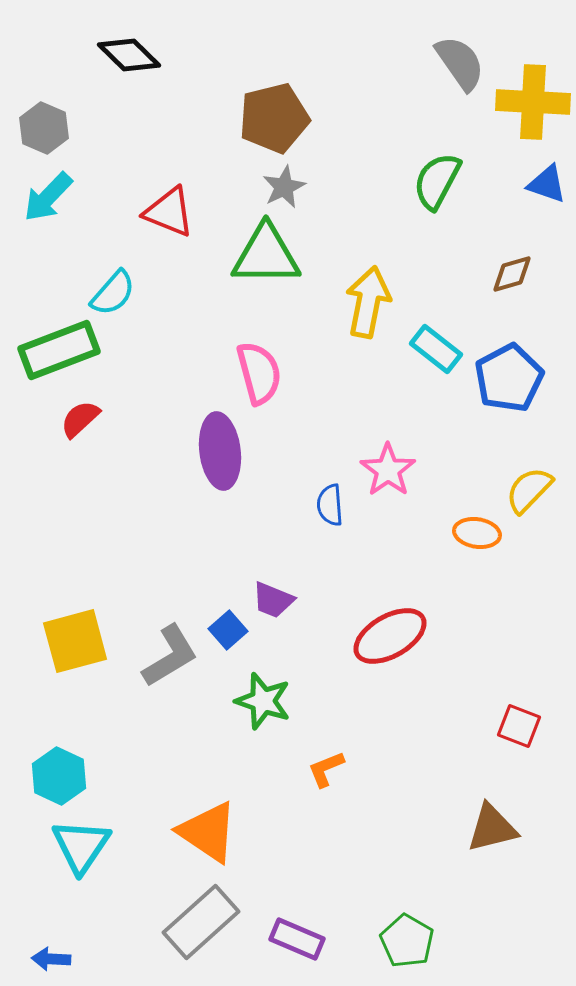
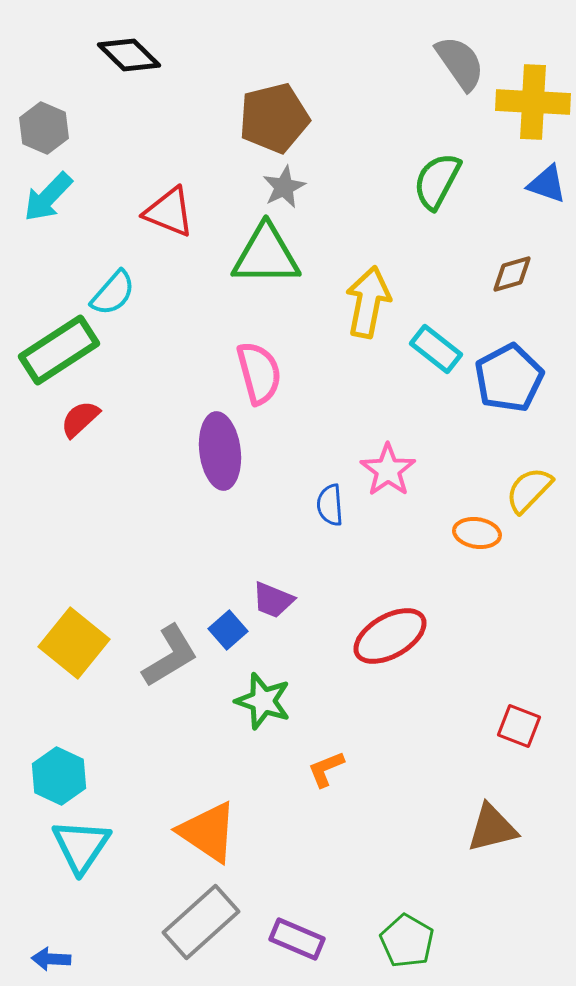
green rectangle: rotated 12 degrees counterclockwise
yellow square: moved 1 px left, 2 px down; rotated 36 degrees counterclockwise
